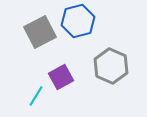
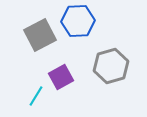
blue hexagon: rotated 12 degrees clockwise
gray square: moved 3 px down
gray hexagon: rotated 20 degrees clockwise
